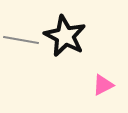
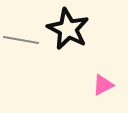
black star: moved 3 px right, 7 px up
